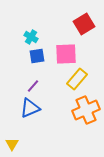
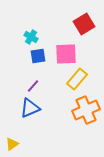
blue square: moved 1 px right
yellow triangle: rotated 24 degrees clockwise
